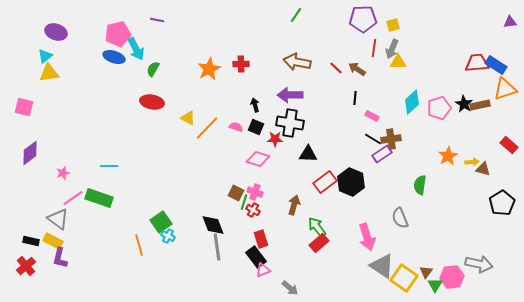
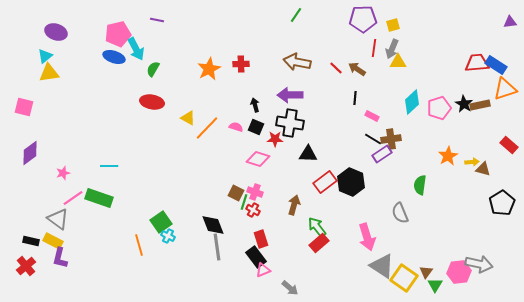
gray semicircle at (400, 218): moved 5 px up
pink hexagon at (452, 277): moved 7 px right, 5 px up
